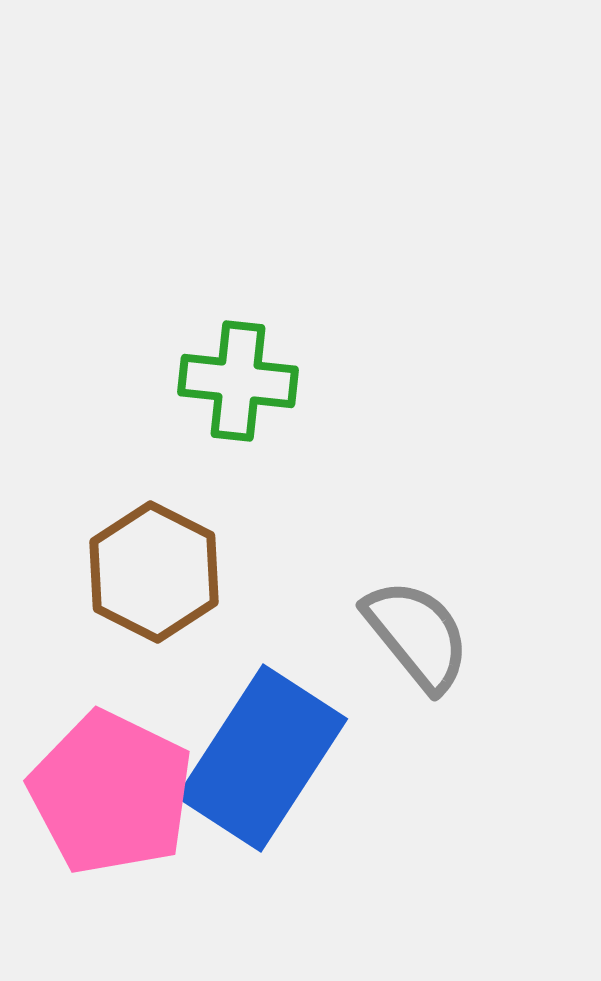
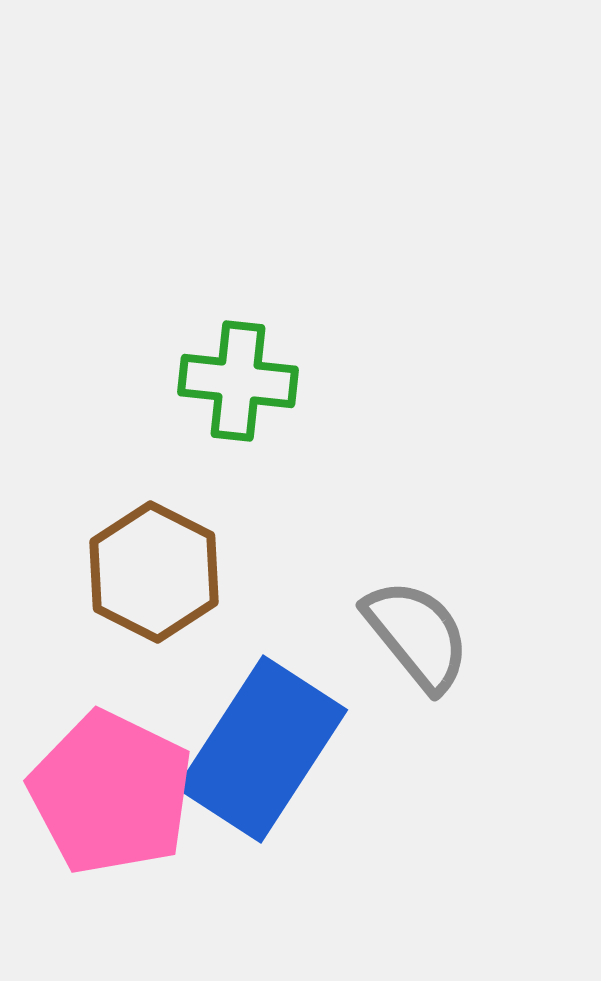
blue rectangle: moved 9 px up
